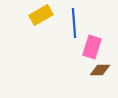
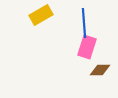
blue line: moved 10 px right
pink rectangle: moved 5 px left
